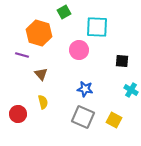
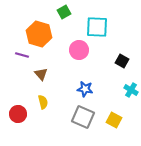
orange hexagon: moved 1 px down
black square: rotated 24 degrees clockwise
